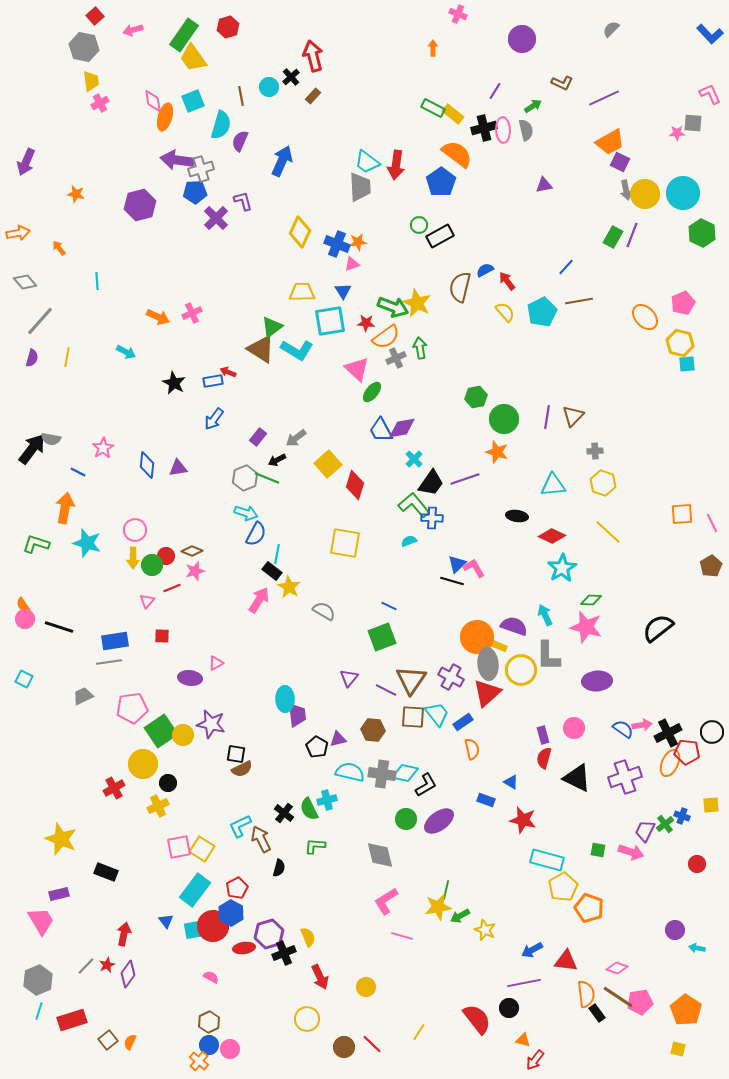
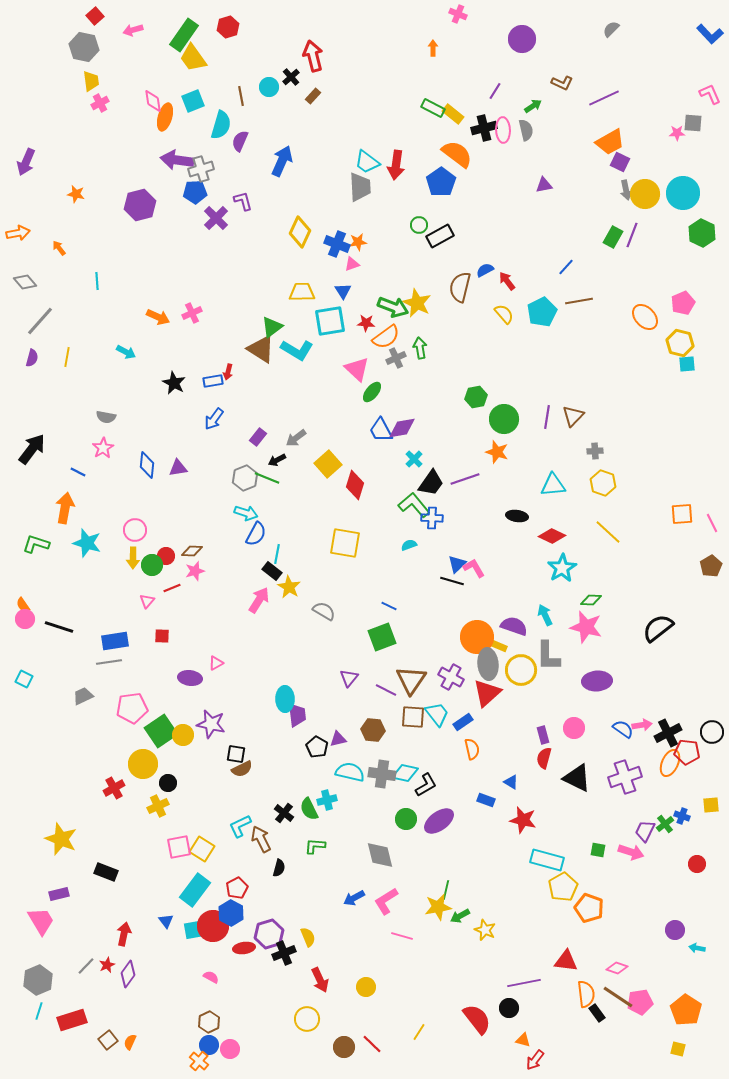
yellow semicircle at (505, 312): moved 1 px left, 2 px down
red arrow at (228, 372): rotated 98 degrees counterclockwise
gray semicircle at (51, 439): moved 55 px right, 22 px up
cyan semicircle at (409, 541): moved 4 px down
brown diamond at (192, 551): rotated 20 degrees counterclockwise
blue arrow at (532, 950): moved 178 px left, 52 px up
red arrow at (320, 977): moved 3 px down
